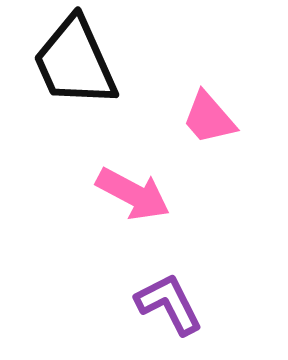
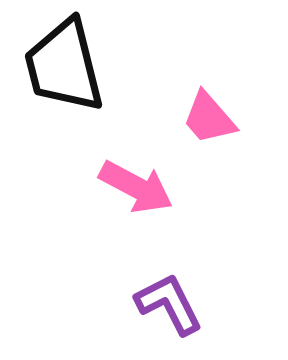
black trapezoid: moved 11 px left, 4 px down; rotated 10 degrees clockwise
pink arrow: moved 3 px right, 7 px up
